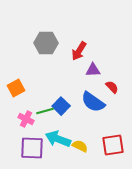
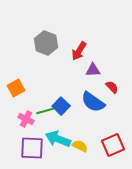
gray hexagon: rotated 20 degrees clockwise
red square: rotated 15 degrees counterclockwise
